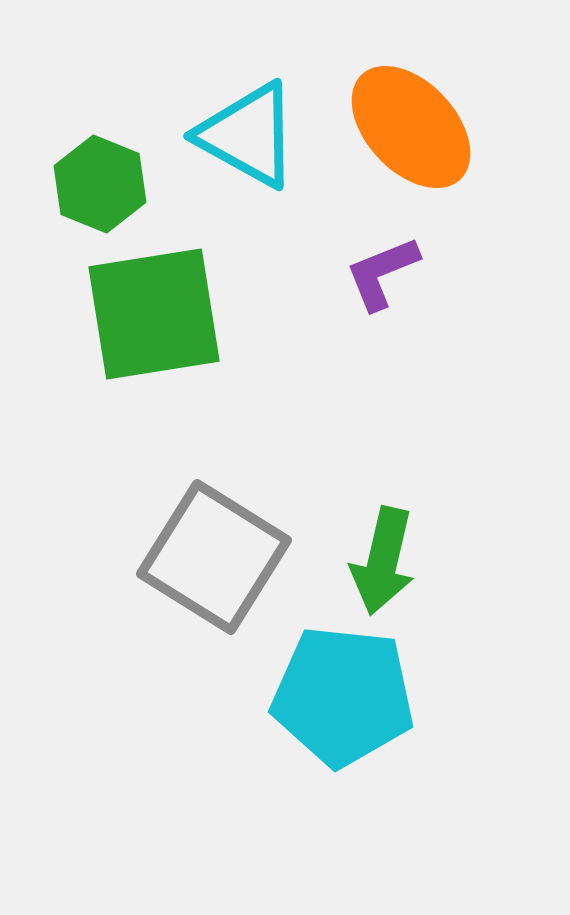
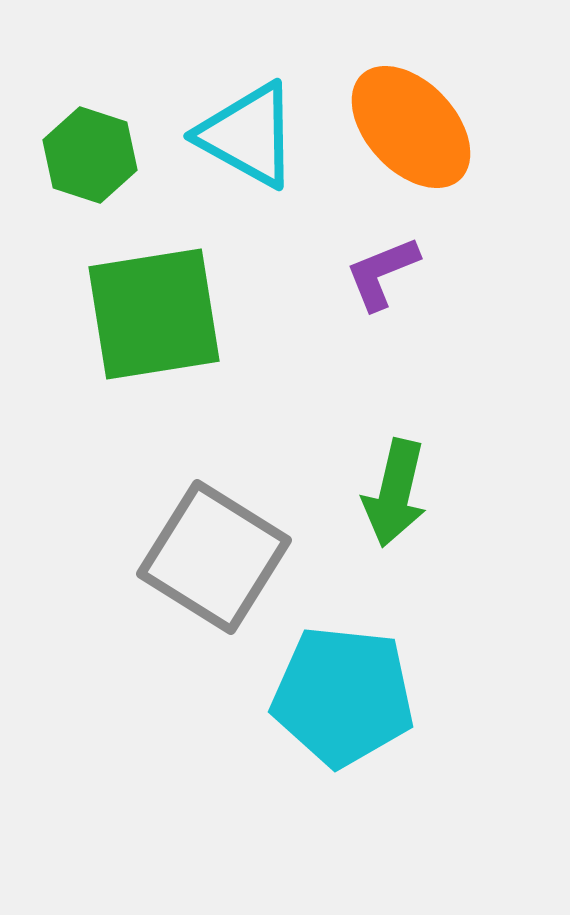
green hexagon: moved 10 px left, 29 px up; rotated 4 degrees counterclockwise
green arrow: moved 12 px right, 68 px up
